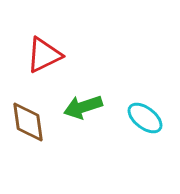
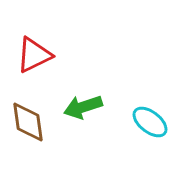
red triangle: moved 10 px left
cyan ellipse: moved 5 px right, 4 px down
